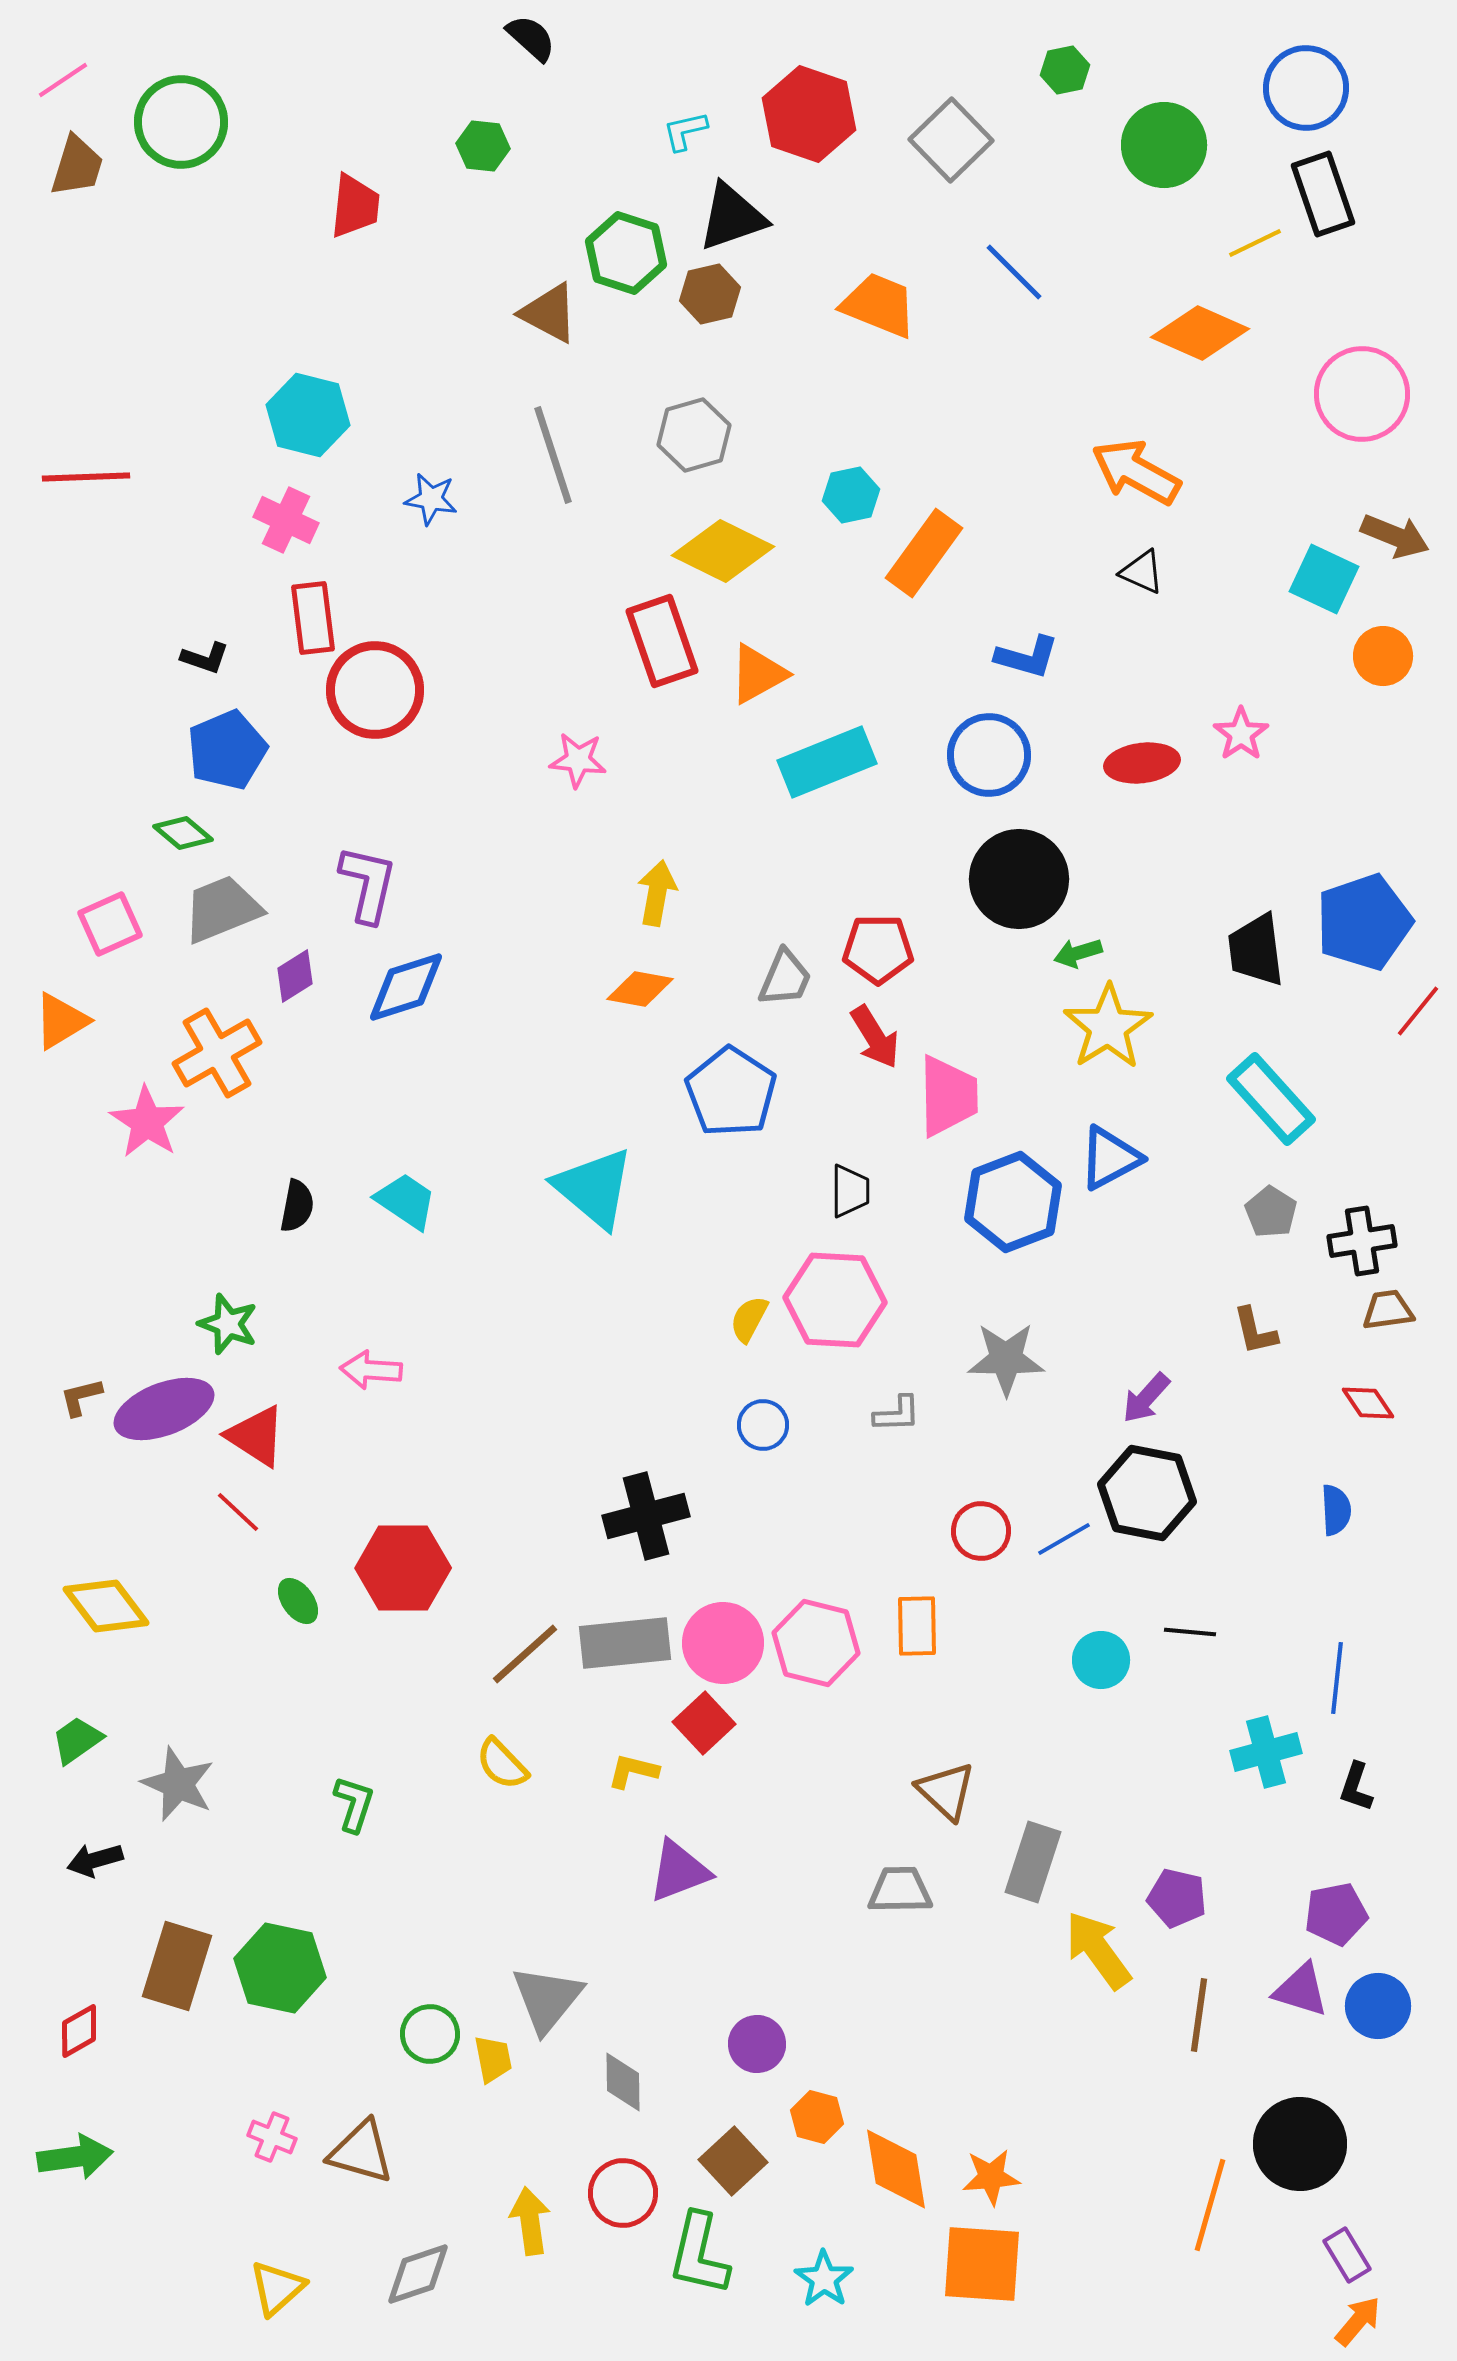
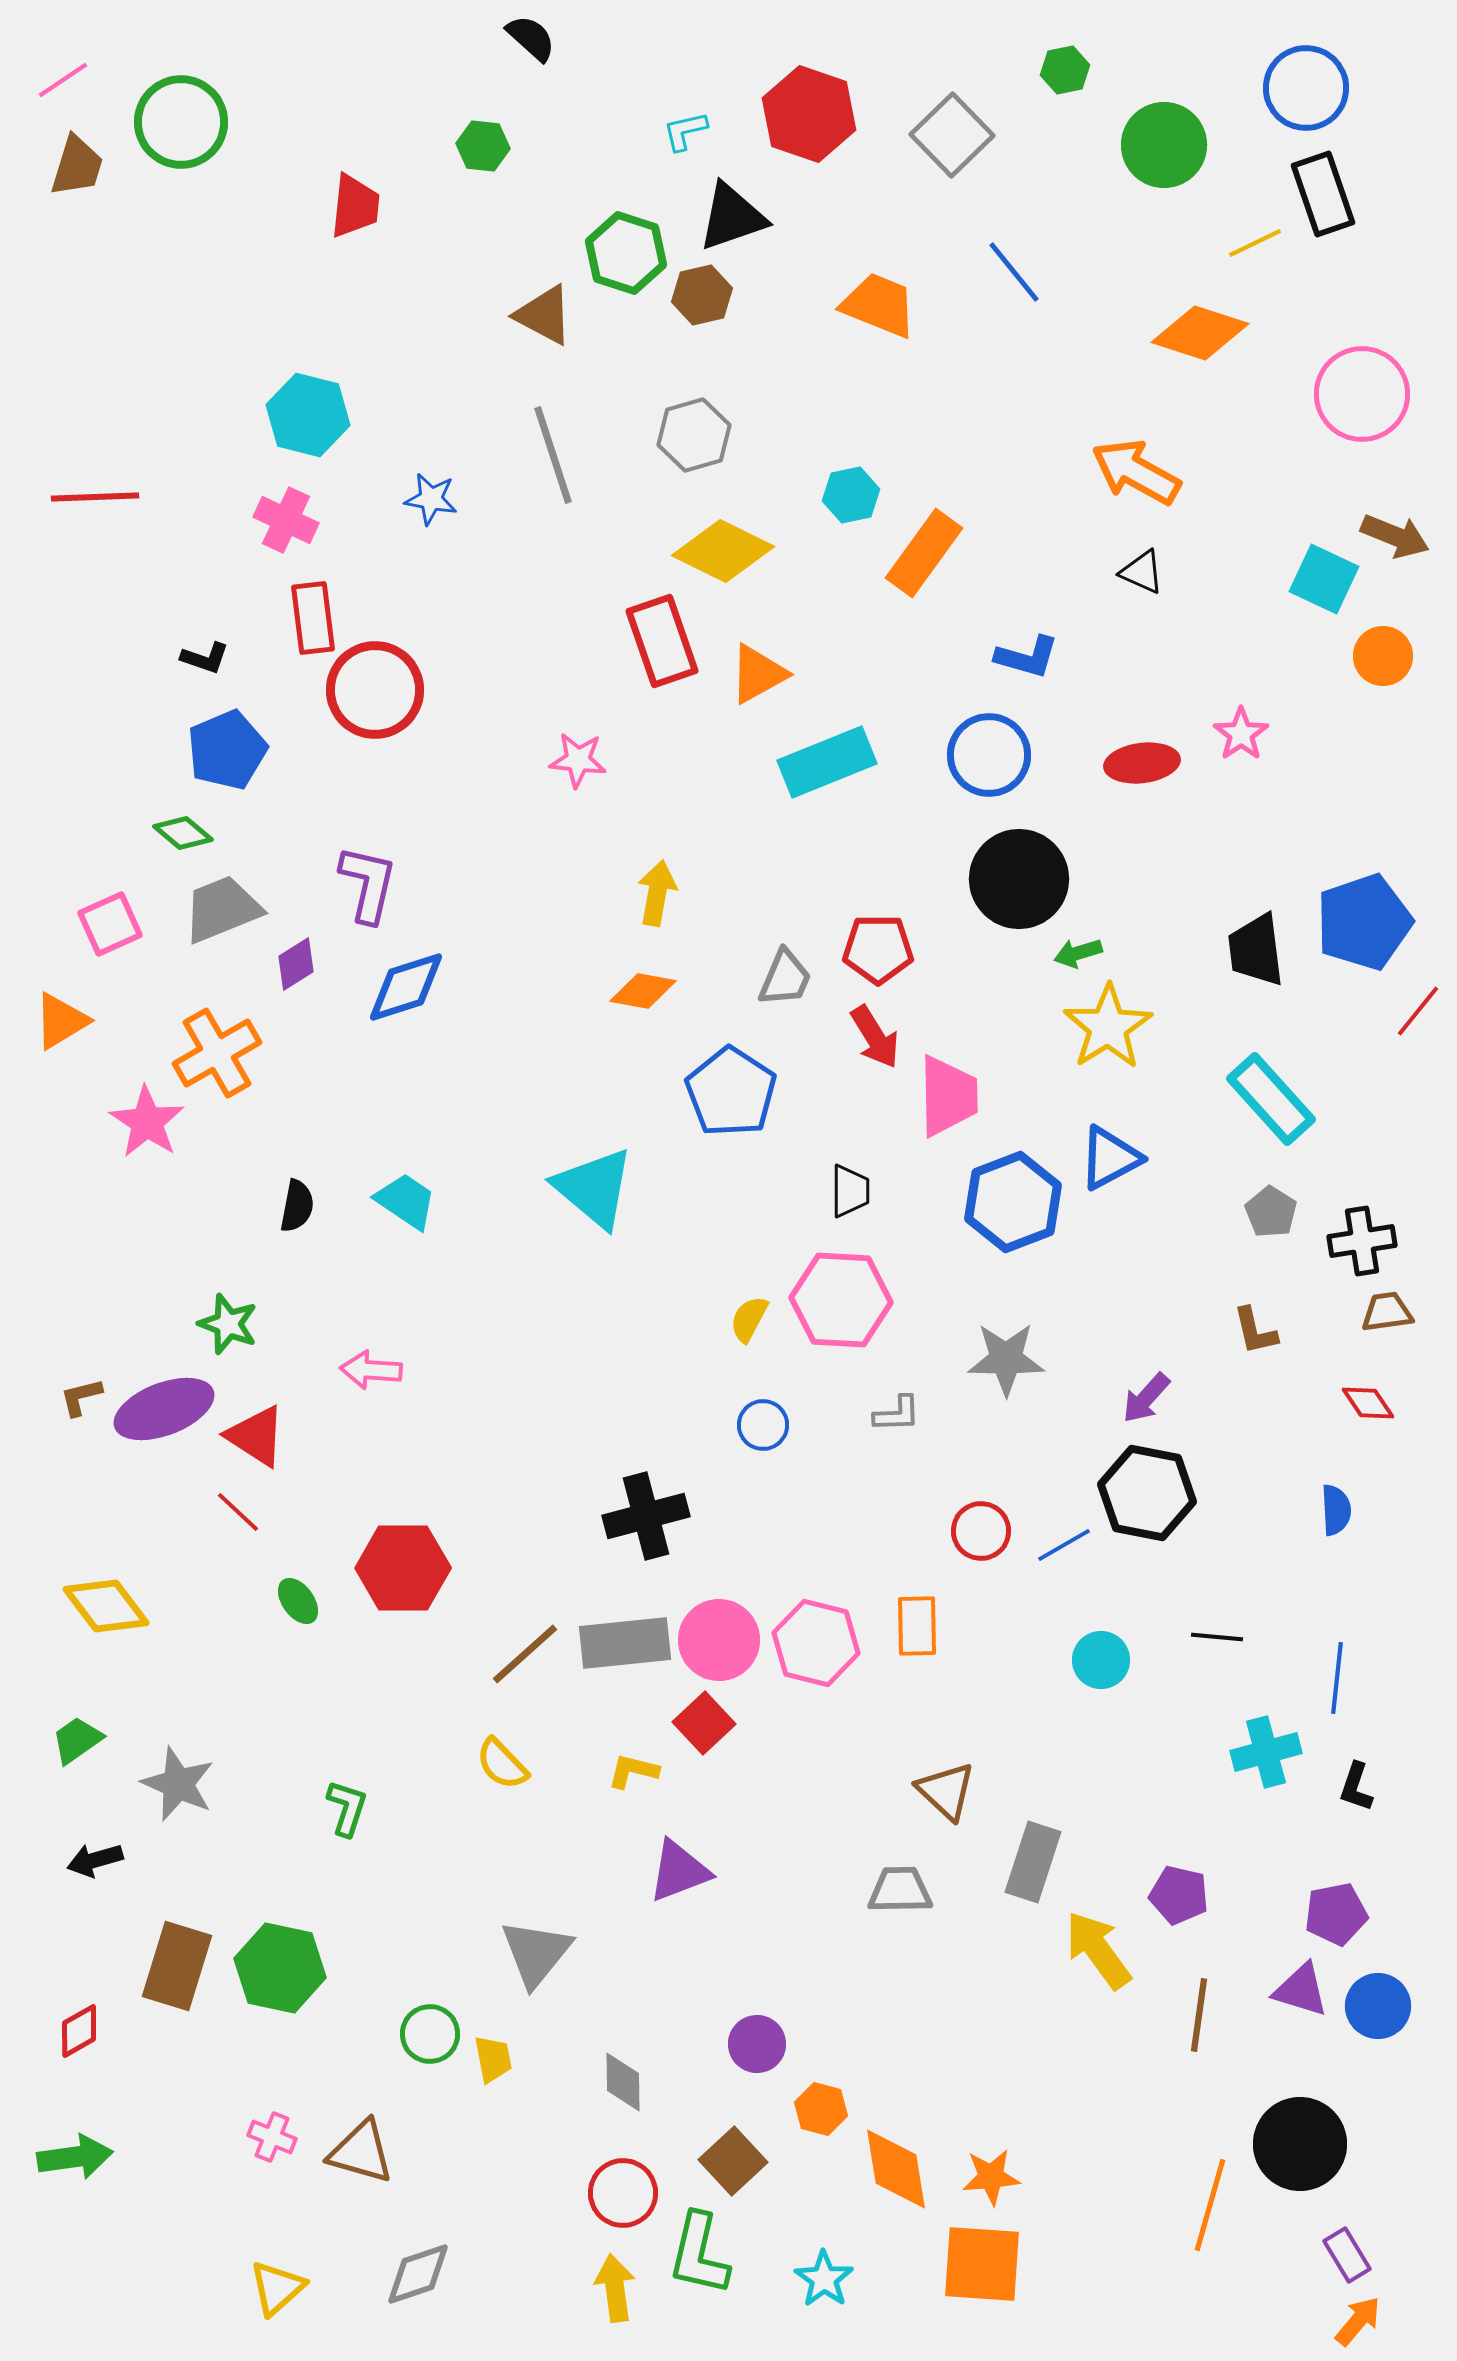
gray square at (951, 140): moved 1 px right, 5 px up
blue line at (1014, 272): rotated 6 degrees clockwise
brown hexagon at (710, 294): moved 8 px left, 1 px down
brown triangle at (549, 313): moved 5 px left, 2 px down
orange diamond at (1200, 333): rotated 6 degrees counterclockwise
red line at (86, 477): moved 9 px right, 20 px down
purple diamond at (295, 976): moved 1 px right, 12 px up
orange diamond at (640, 989): moved 3 px right, 2 px down
pink hexagon at (835, 1300): moved 6 px right
brown trapezoid at (1388, 1310): moved 1 px left, 2 px down
blue line at (1064, 1539): moved 6 px down
black line at (1190, 1632): moved 27 px right, 5 px down
pink circle at (723, 1643): moved 4 px left, 3 px up
green L-shape at (354, 1804): moved 7 px left, 4 px down
purple pentagon at (1177, 1898): moved 2 px right, 3 px up
gray triangle at (547, 1999): moved 11 px left, 46 px up
orange hexagon at (817, 2117): moved 4 px right, 8 px up
yellow arrow at (530, 2221): moved 85 px right, 67 px down
